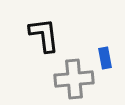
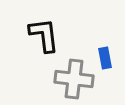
gray cross: rotated 12 degrees clockwise
